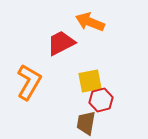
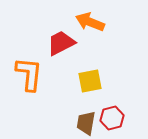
orange L-shape: moved 8 px up; rotated 24 degrees counterclockwise
red hexagon: moved 11 px right, 18 px down
